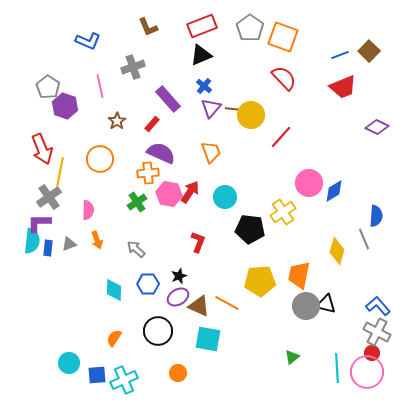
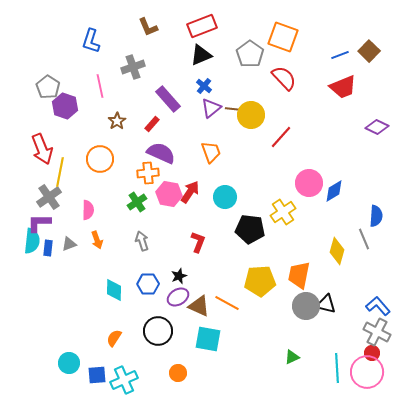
gray pentagon at (250, 28): moved 26 px down
blue L-shape at (88, 41): moved 3 px right; rotated 85 degrees clockwise
purple triangle at (211, 108): rotated 10 degrees clockwise
gray arrow at (136, 249): moved 6 px right, 8 px up; rotated 30 degrees clockwise
green triangle at (292, 357): rotated 14 degrees clockwise
